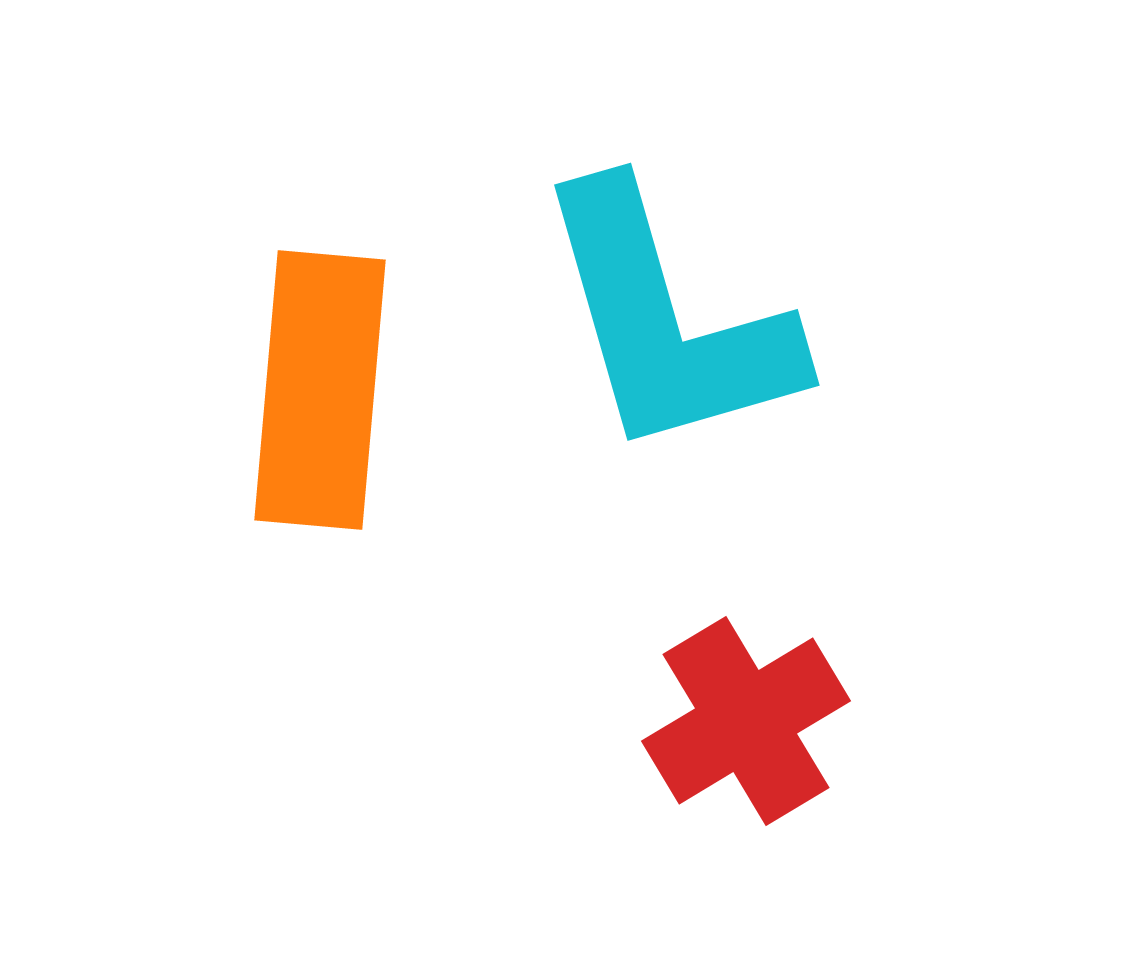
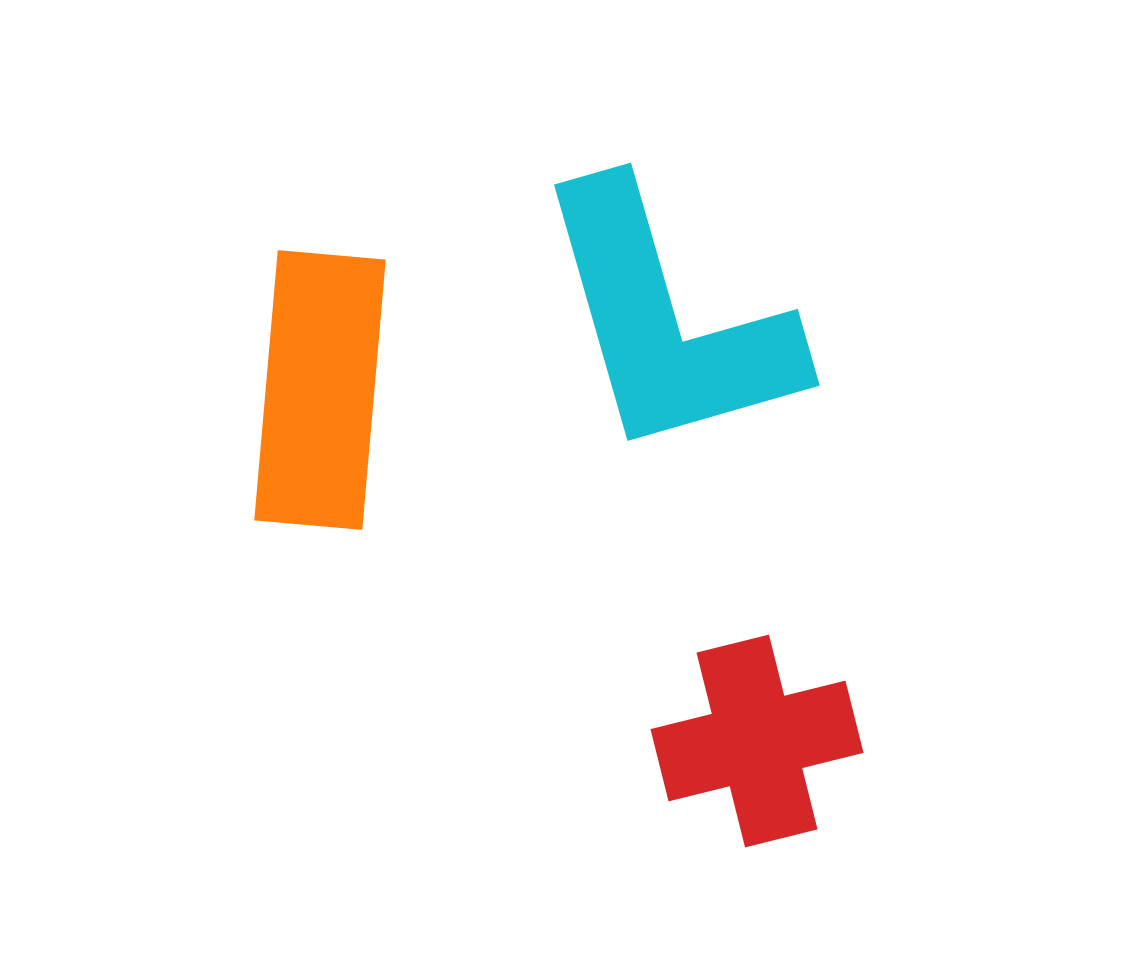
red cross: moved 11 px right, 20 px down; rotated 17 degrees clockwise
